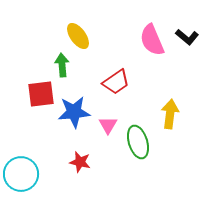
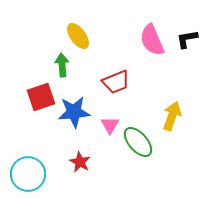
black L-shape: moved 2 px down; rotated 130 degrees clockwise
red trapezoid: rotated 12 degrees clockwise
red square: moved 3 px down; rotated 12 degrees counterclockwise
yellow arrow: moved 2 px right, 2 px down; rotated 12 degrees clockwise
pink triangle: moved 2 px right
green ellipse: rotated 24 degrees counterclockwise
red star: rotated 15 degrees clockwise
cyan circle: moved 7 px right
